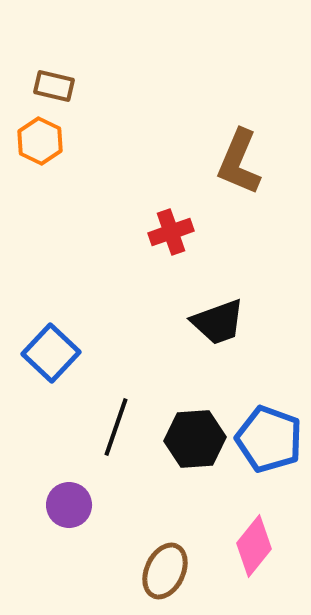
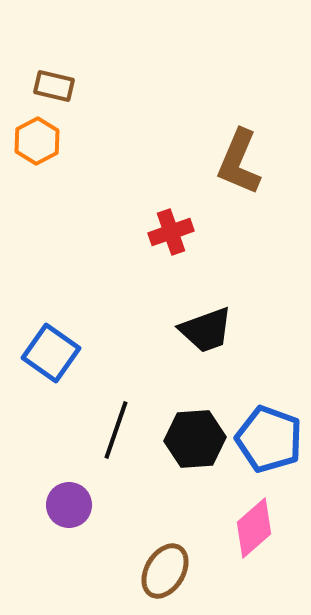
orange hexagon: moved 3 px left; rotated 6 degrees clockwise
black trapezoid: moved 12 px left, 8 px down
blue square: rotated 8 degrees counterclockwise
black line: moved 3 px down
pink diamond: moved 18 px up; rotated 10 degrees clockwise
brown ellipse: rotated 6 degrees clockwise
